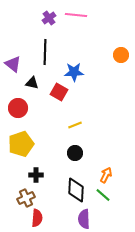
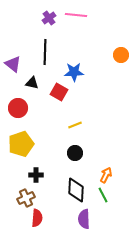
green line: rotated 21 degrees clockwise
